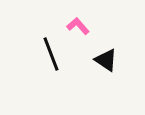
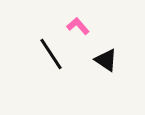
black line: rotated 12 degrees counterclockwise
